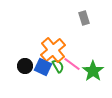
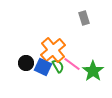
black circle: moved 1 px right, 3 px up
